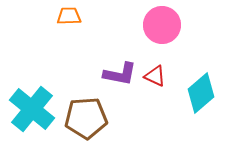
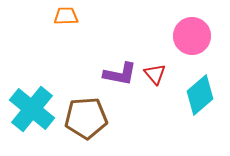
orange trapezoid: moved 3 px left
pink circle: moved 30 px right, 11 px down
red triangle: moved 2 px up; rotated 25 degrees clockwise
cyan diamond: moved 1 px left, 2 px down
